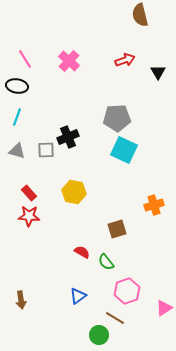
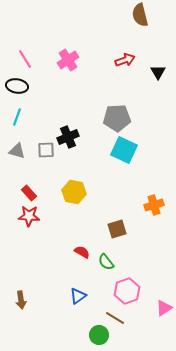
pink cross: moved 1 px left, 1 px up; rotated 15 degrees clockwise
